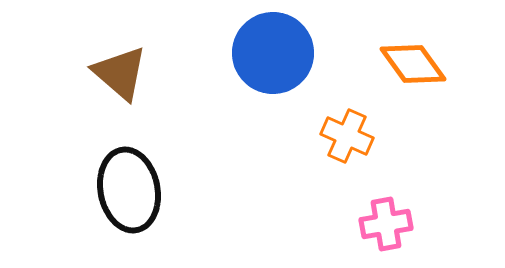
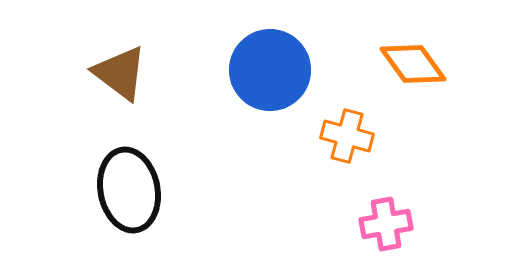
blue circle: moved 3 px left, 17 px down
brown triangle: rotated 4 degrees counterclockwise
orange cross: rotated 9 degrees counterclockwise
